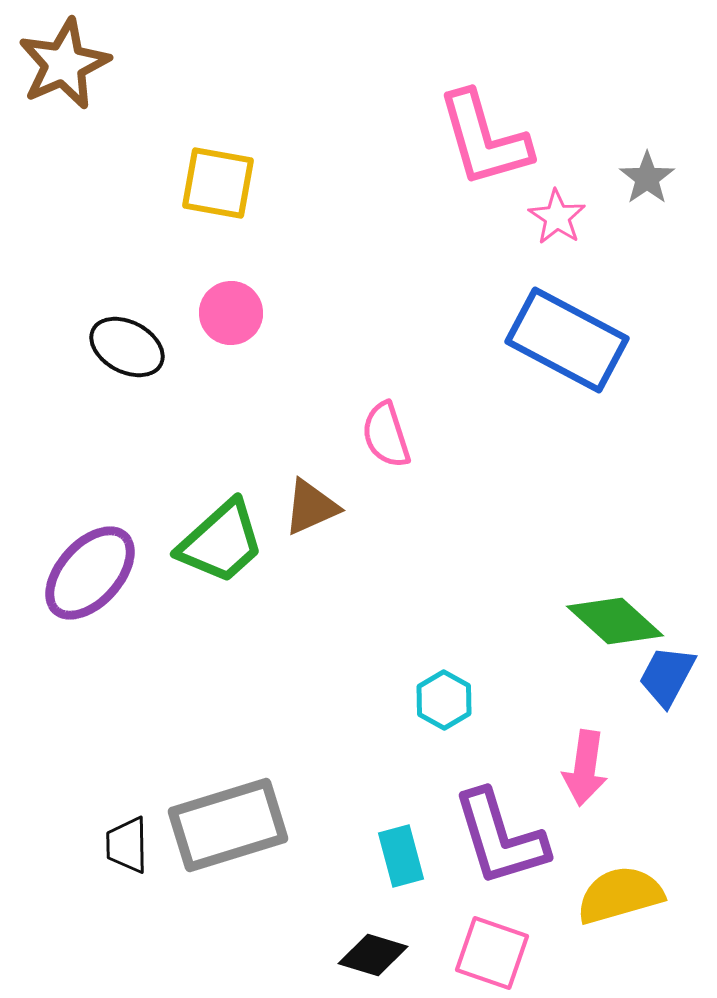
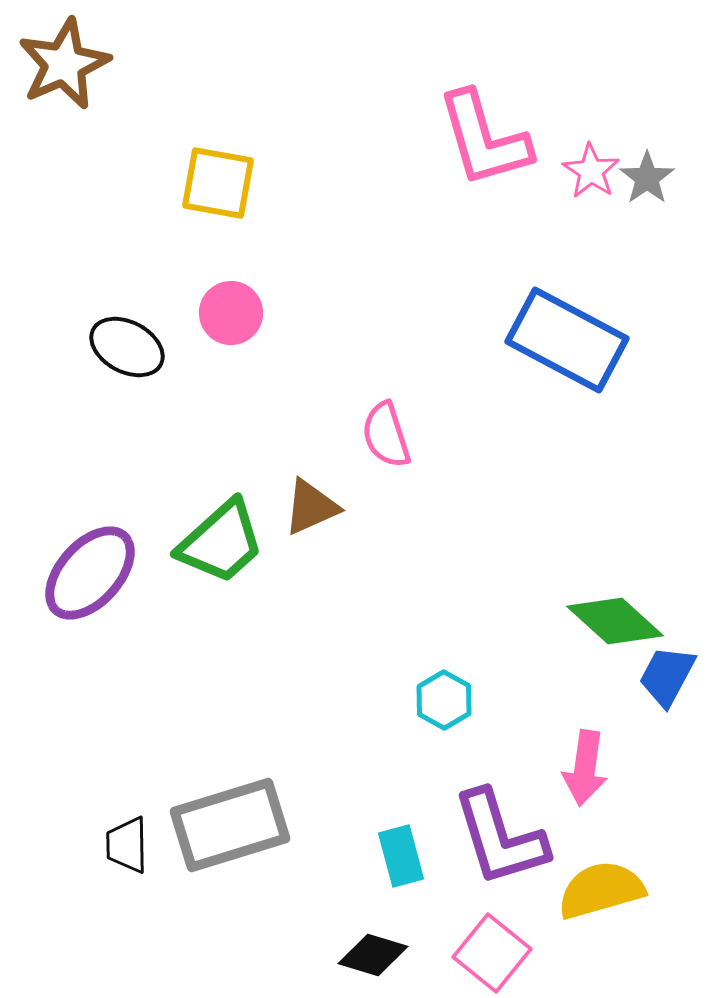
pink star: moved 34 px right, 46 px up
gray rectangle: moved 2 px right
yellow semicircle: moved 19 px left, 5 px up
pink square: rotated 20 degrees clockwise
